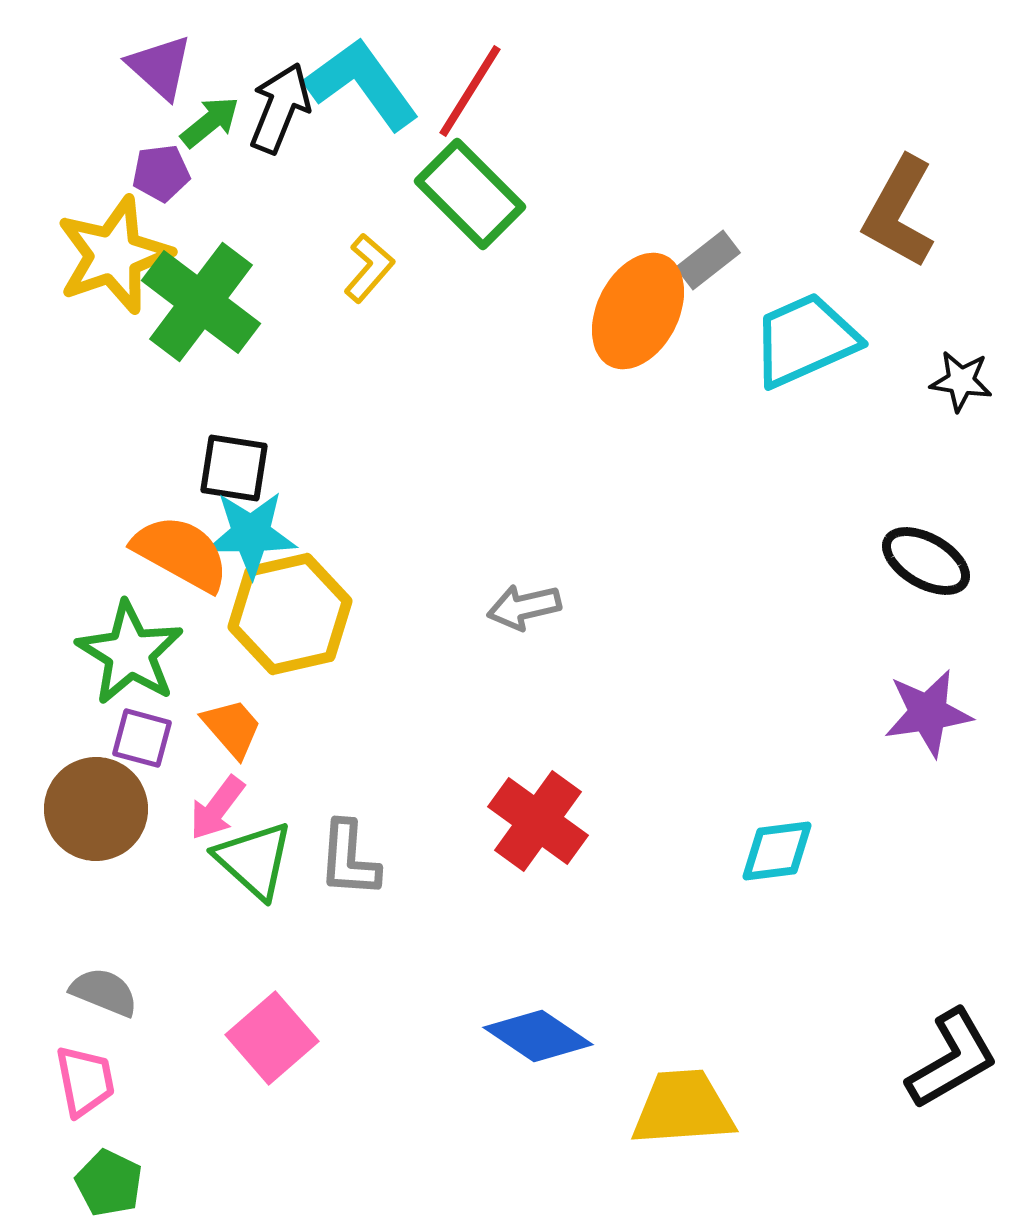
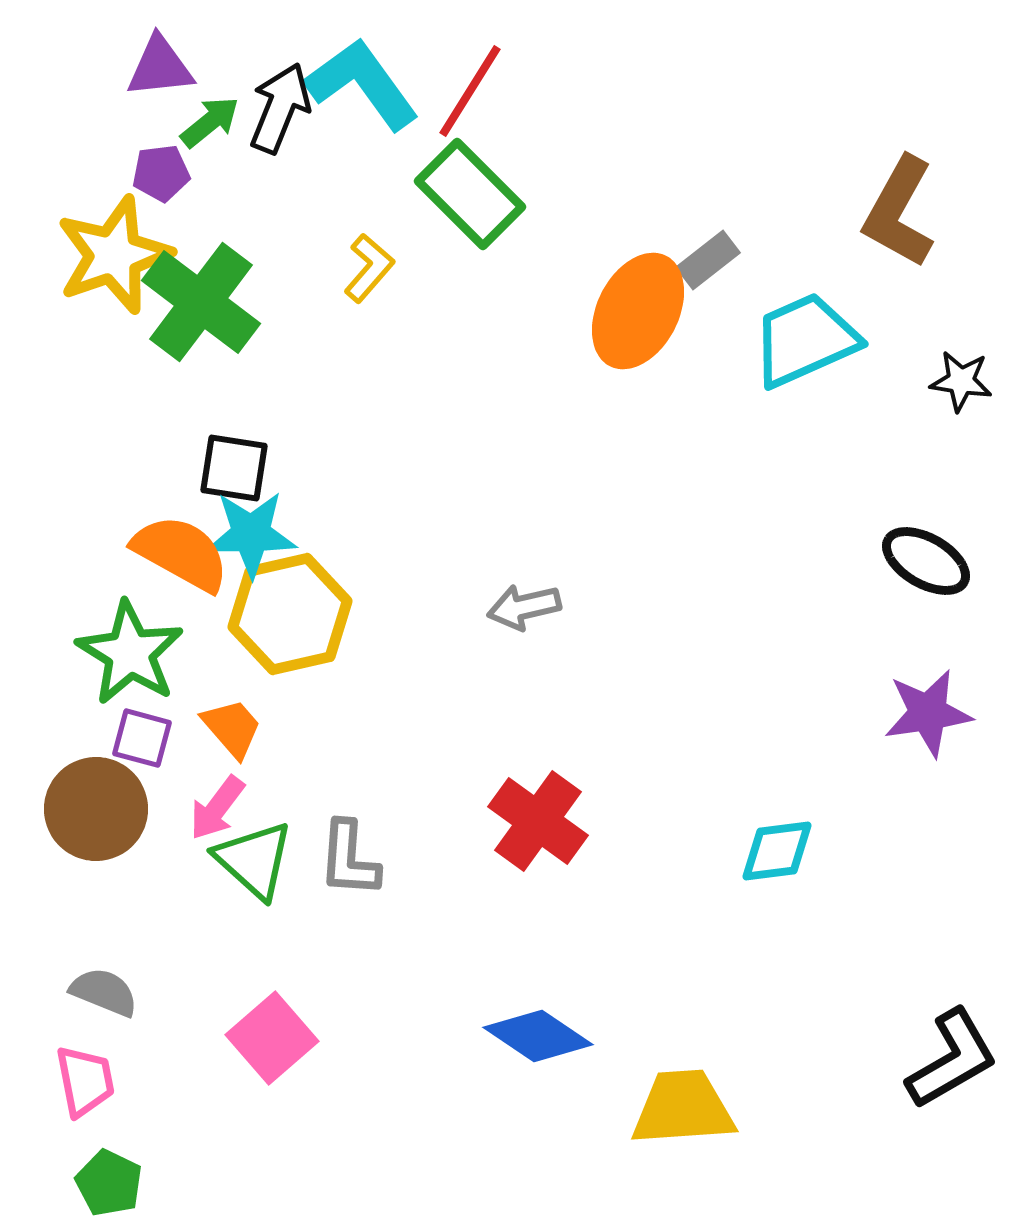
purple triangle: rotated 48 degrees counterclockwise
